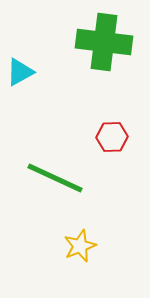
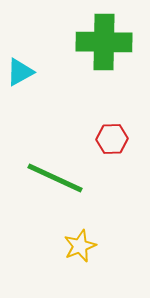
green cross: rotated 6 degrees counterclockwise
red hexagon: moved 2 px down
